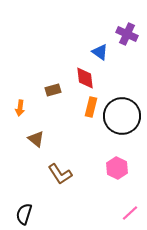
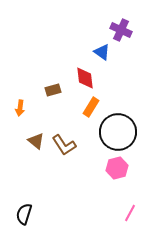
purple cross: moved 6 px left, 4 px up
blue triangle: moved 2 px right
orange rectangle: rotated 18 degrees clockwise
black circle: moved 4 px left, 16 px down
brown triangle: moved 2 px down
pink hexagon: rotated 20 degrees clockwise
brown L-shape: moved 4 px right, 29 px up
pink line: rotated 18 degrees counterclockwise
